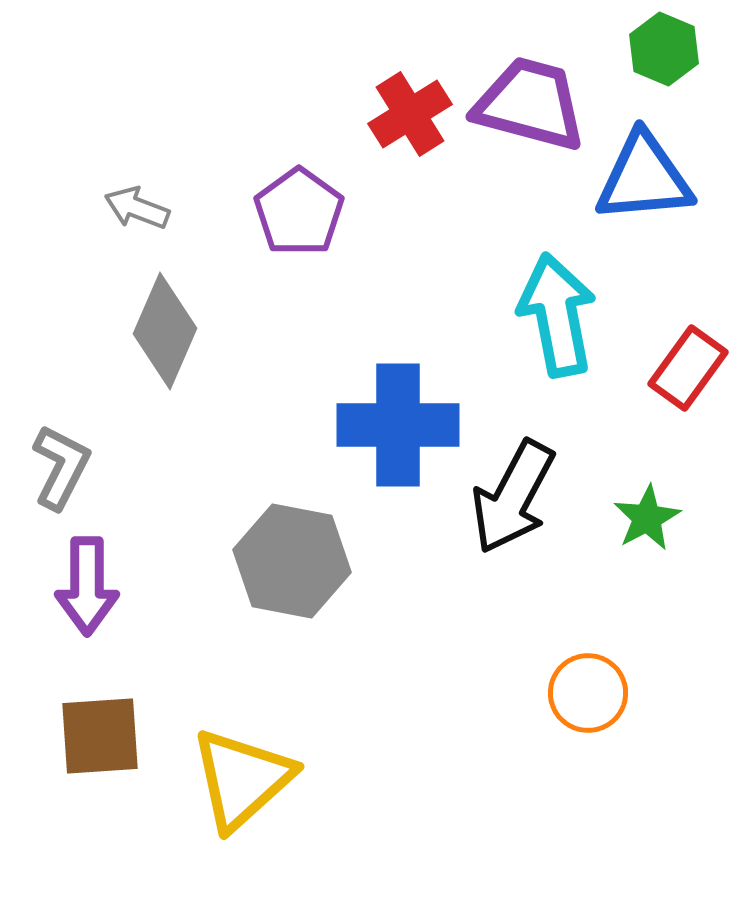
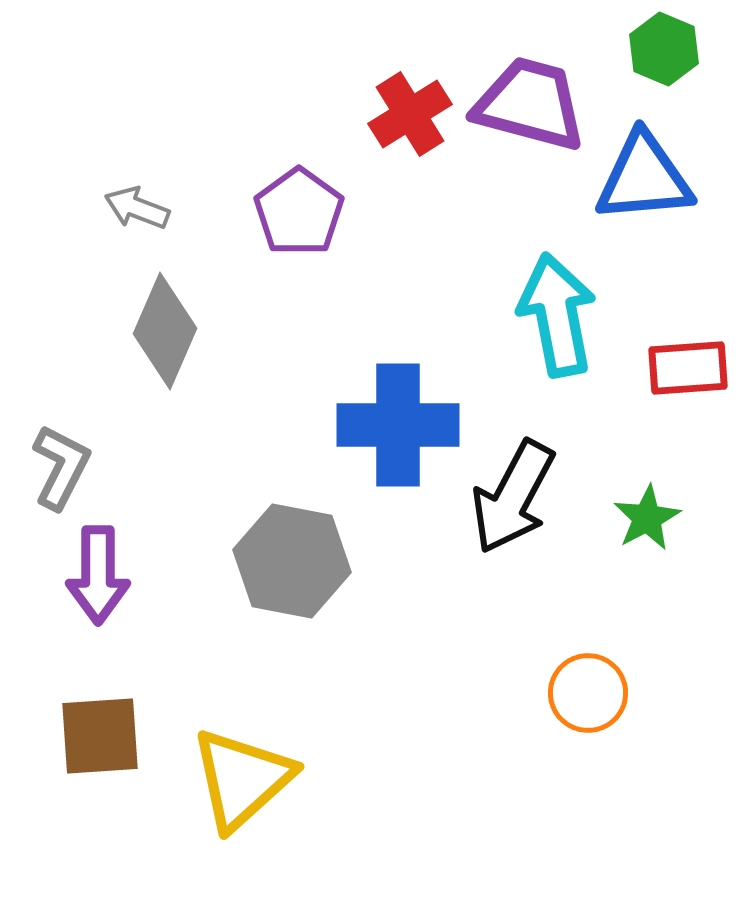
red rectangle: rotated 50 degrees clockwise
purple arrow: moved 11 px right, 11 px up
